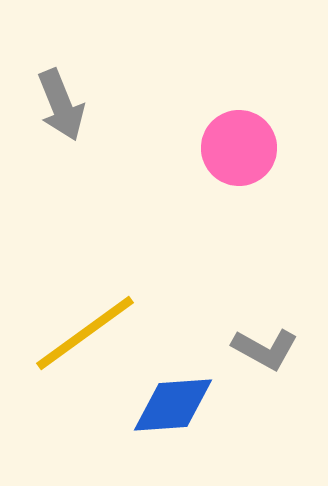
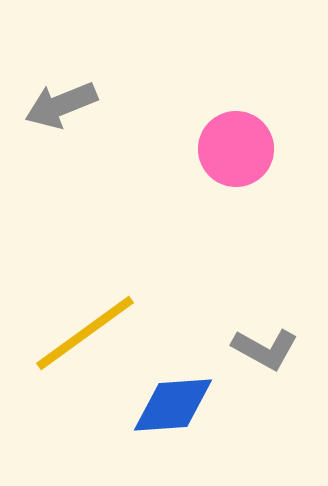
gray arrow: rotated 90 degrees clockwise
pink circle: moved 3 px left, 1 px down
